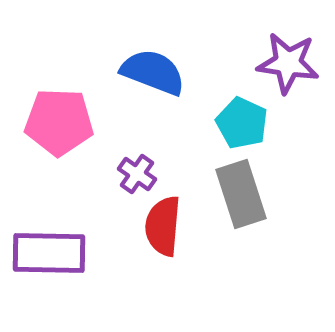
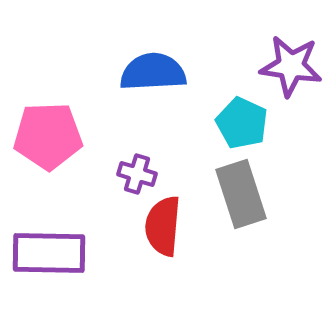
purple star: moved 3 px right, 3 px down
blue semicircle: rotated 24 degrees counterclockwise
pink pentagon: moved 11 px left, 14 px down; rotated 4 degrees counterclockwise
purple cross: rotated 18 degrees counterclockwise
